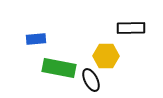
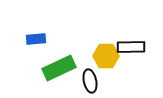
black rectangle: moved 19 px down
green rectangle: rotated 36 degrees counterclockwise
black ellipse: moved 1 px left, 1 px down; rotated 15 degrees clockwise
